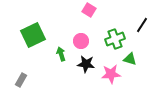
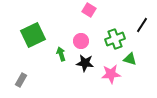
black star: moved 1 px left, 1 px up
